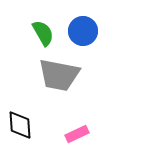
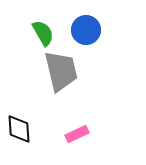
blue circle: moved 3 px right, 1 px up
gray trapezoid: moved 2 px right, 4 px up; rotated 114 degrees counterclockwise
black diamond: moved 1 px left, 4 px down
